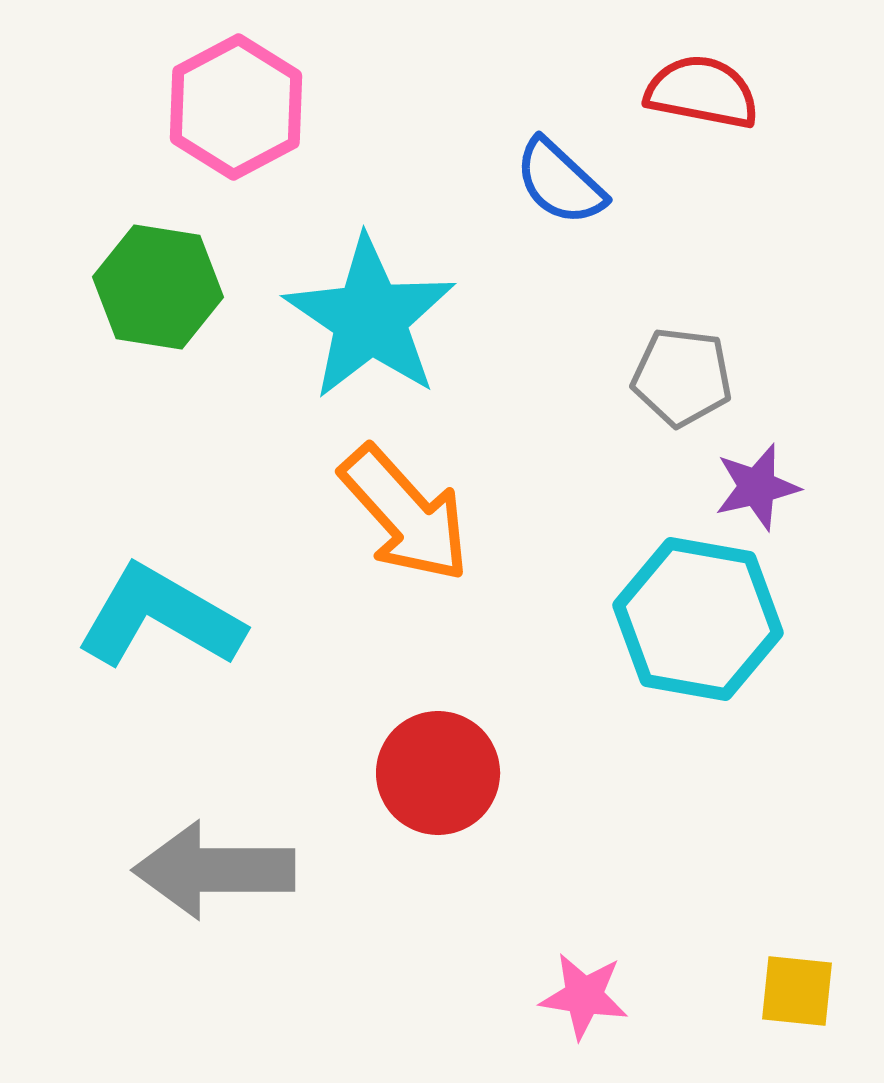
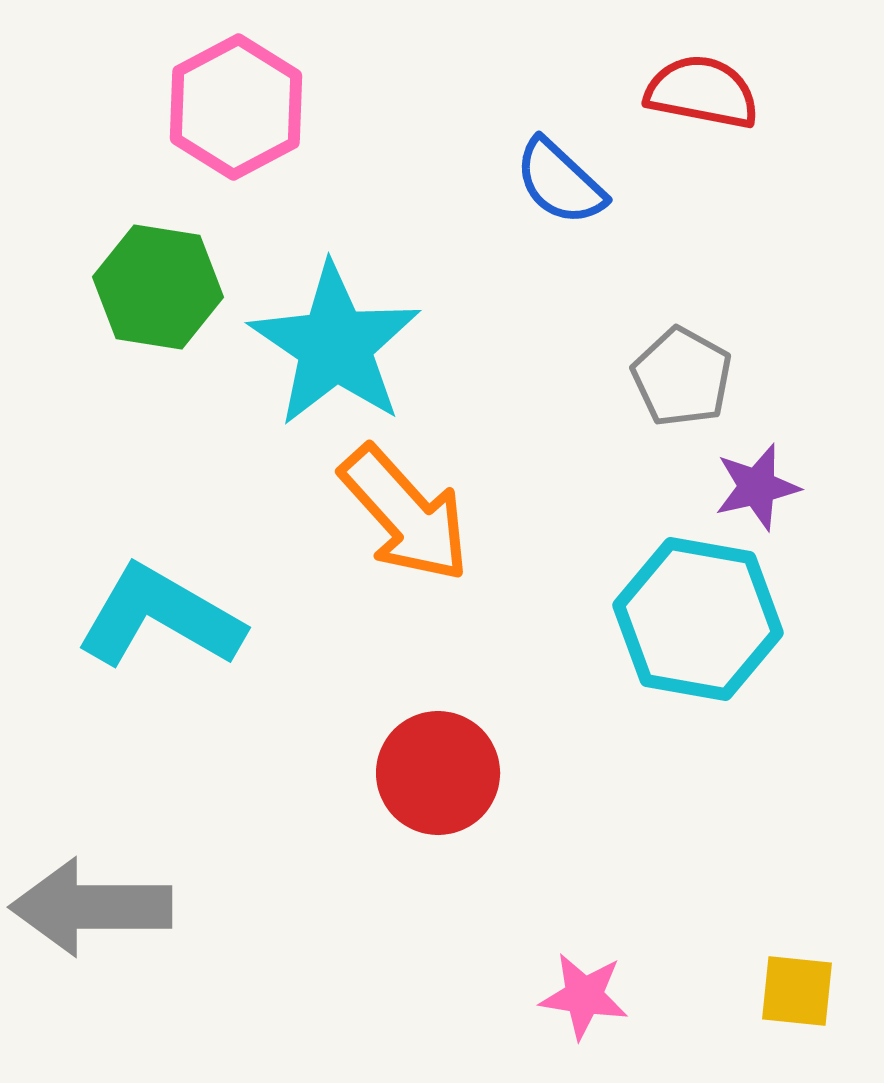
cyan star: moved 35 px left, 27 px down
gray pentagon: rotated 22 degrees clockwise
gray arrow: moved 123 px left, 37 px down
